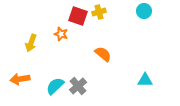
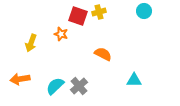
orange semicircle: rotated 12 degrees counterclockwise
cyan triangle: moved 11 px left
gray cross: moved 1 px right
